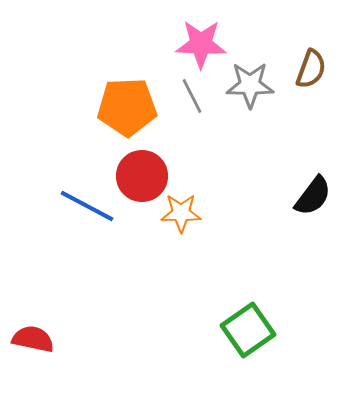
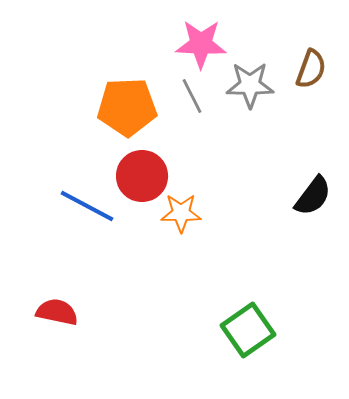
red semicircle: moved 24 px right, 27 px up
